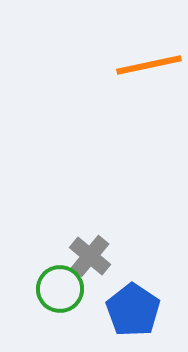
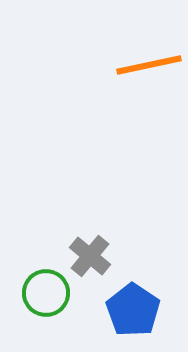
green circle: moved 14 px left, 4 px down
